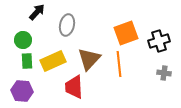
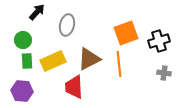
brown triangle: rotated 20 degrees clockwise
